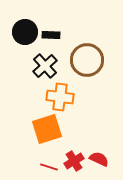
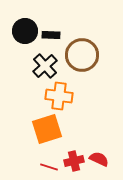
black circle: moved 1 px up
brown circle: moved 5 px left, 5 px up
orange cross: moved 1 px left, 1 px up
red cross: rotated 18 degrees clockwise
